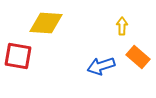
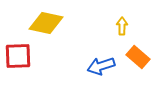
yellow diamond: rotated 8 degrees clockwise
red square: rotated 12 degrees counterclockwise
